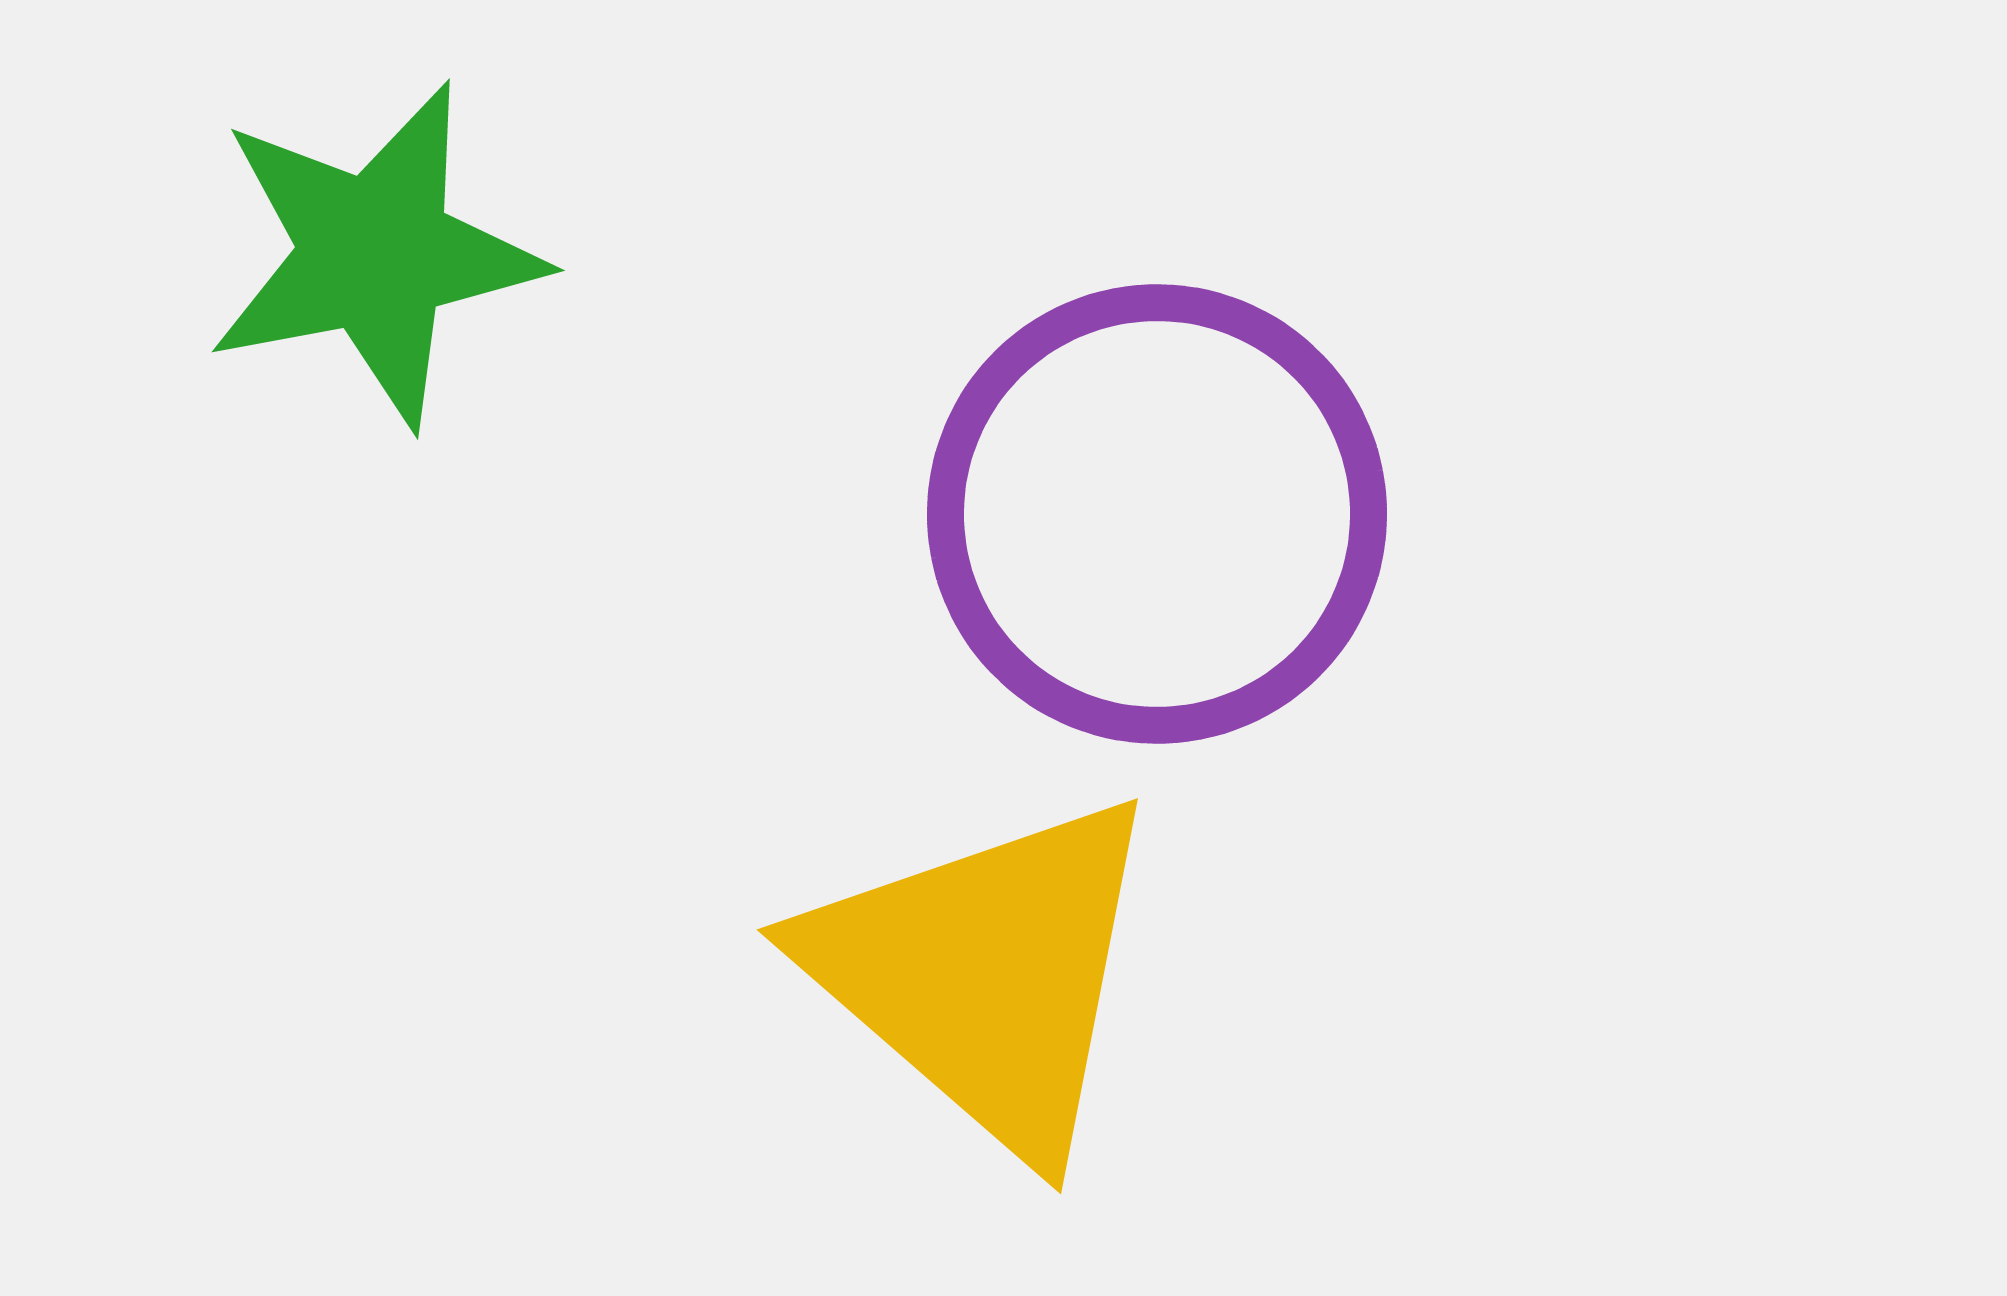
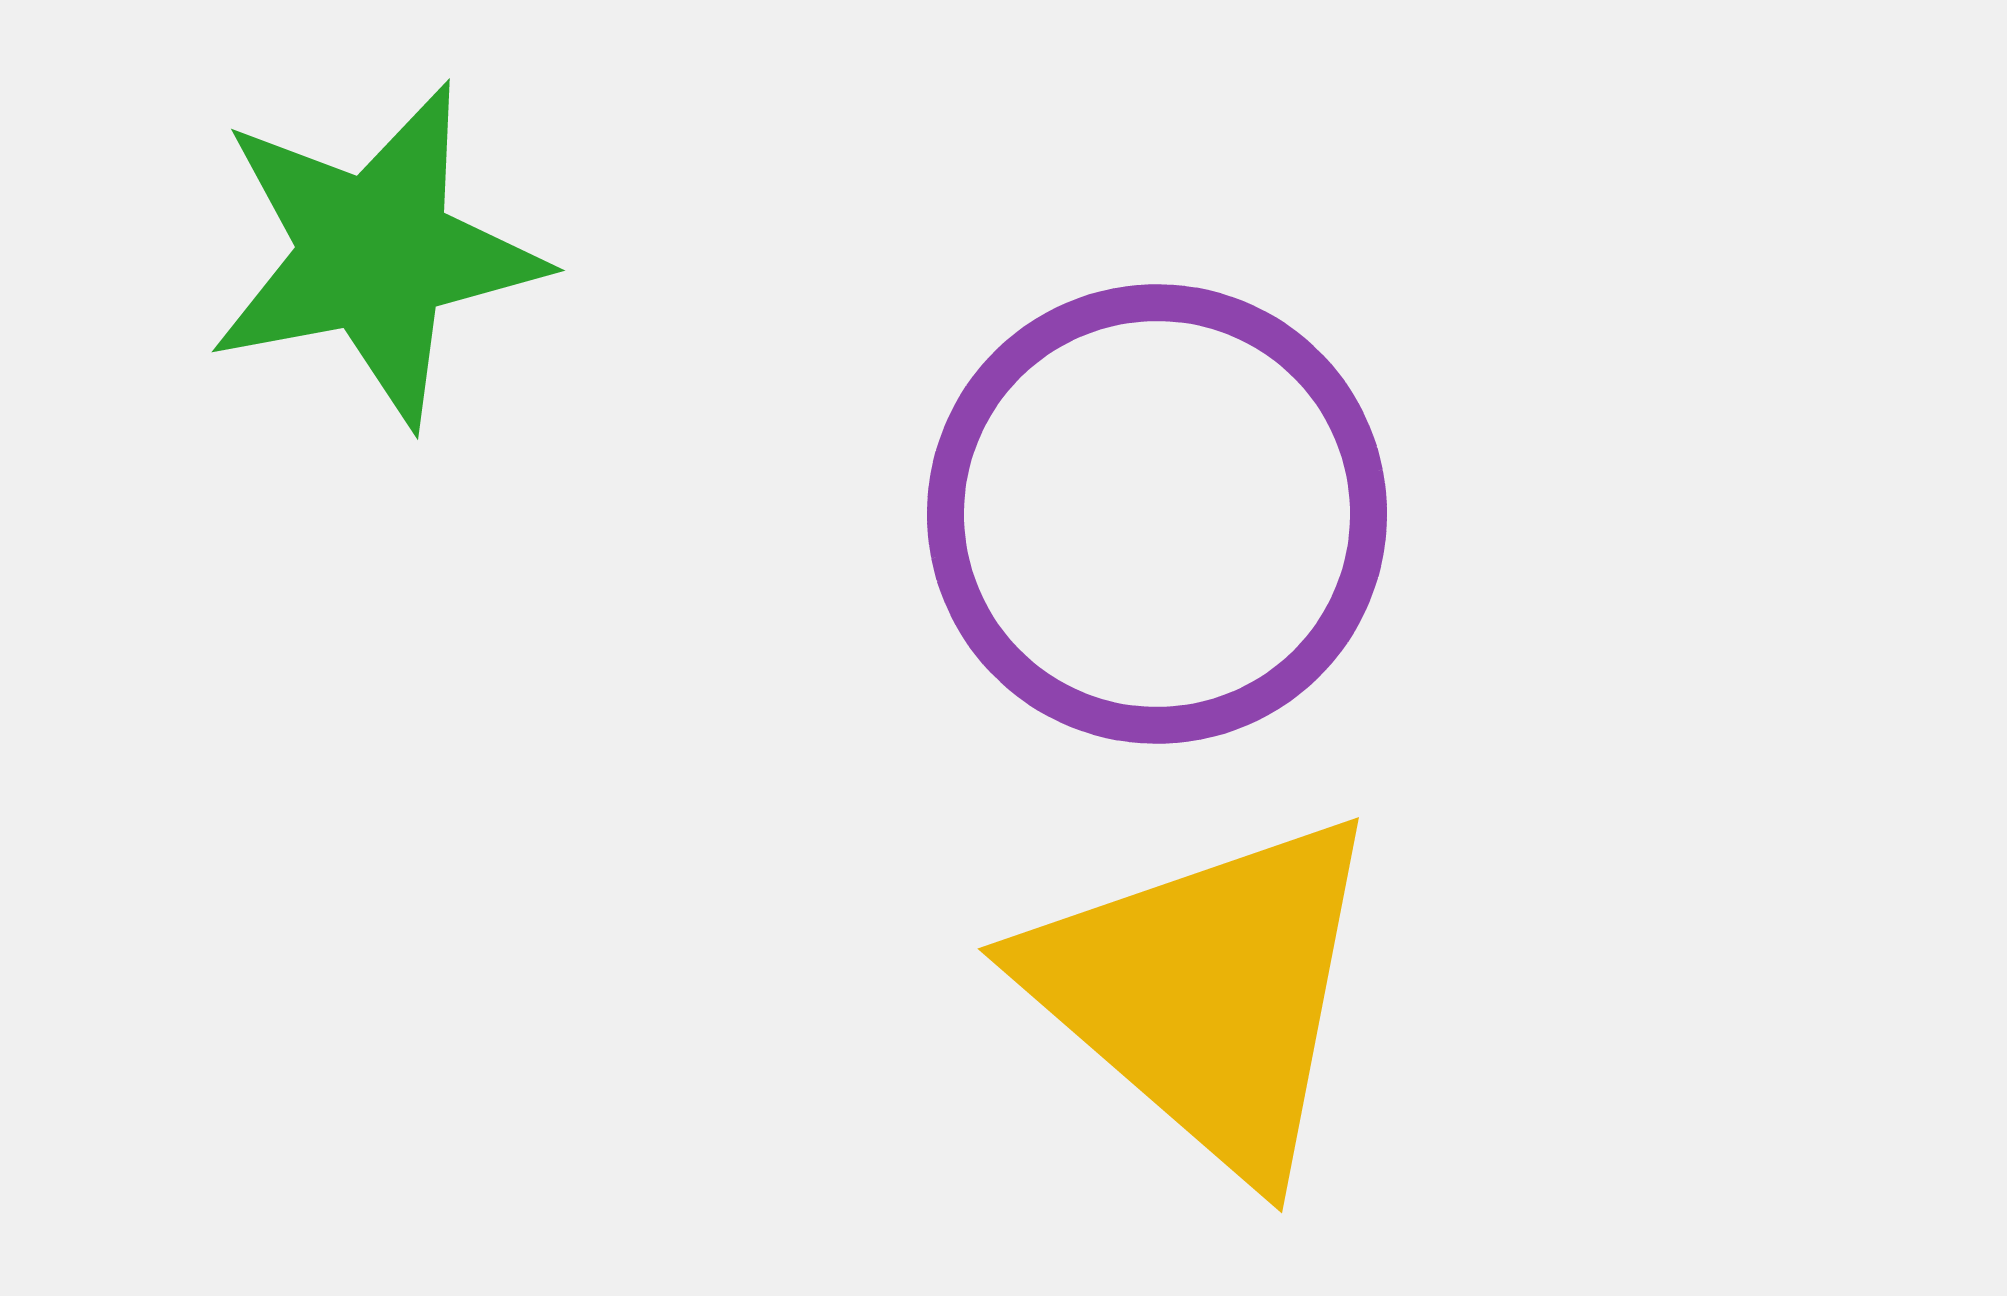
yellow triangle: moved 221 px right, 19 px down
